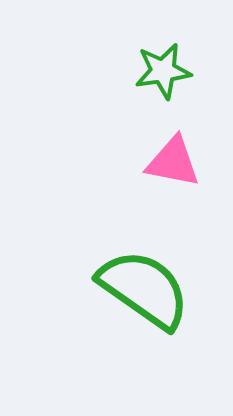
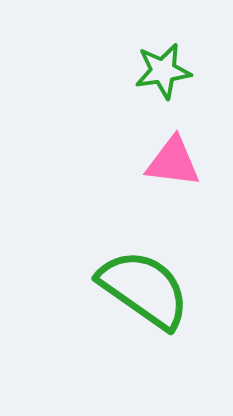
pink triangle: rotated 4 degrees counterclockwise
